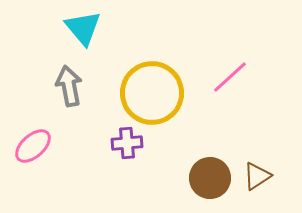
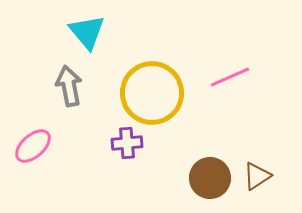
cyan triangle: moved 4 px right, 4 px down
pink line: rotated 18 degrees clockwise
